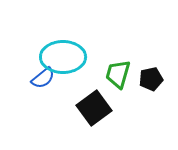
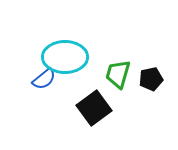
cyan ellipse: moved 2 px right
blue semicircle: moved 1 px right, 1 px down
